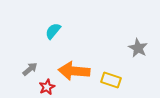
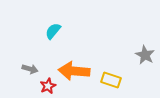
gray star: moved 7 px right, 7 px down
gray arrow: rotated 56 degrees clockwise
red star: moved 1 px right, 1 px up
